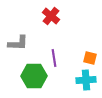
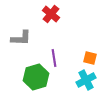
red cross: moved 2 px up
gray L-shape: moved 3 px right, 5 px up
green hexagon: moved 2 px right, 1 px down; rotated 15 degrees counterclockwise
cyan cross: rotated 24 degrees counterclockwise
